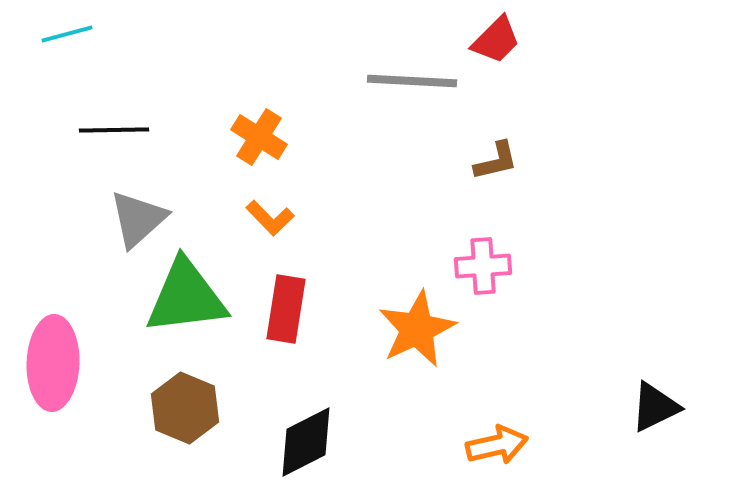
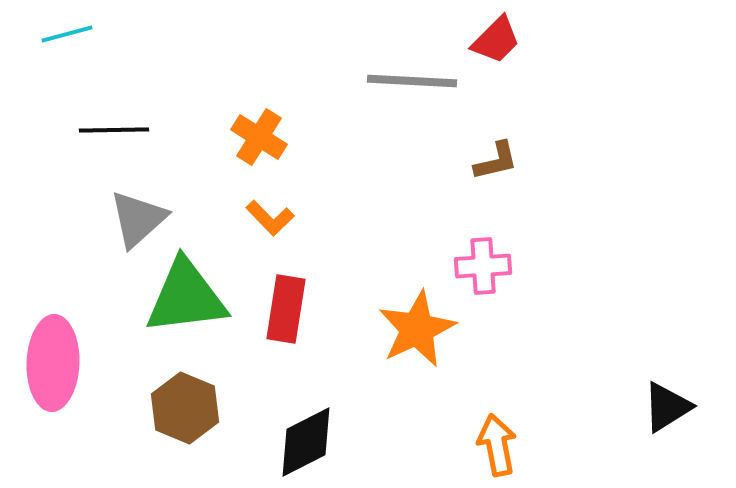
black triangle: moved 12 px right; rotated 6 degrees counterclockwise
orange arrow: rotated 88 degrees counterclockwise
